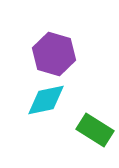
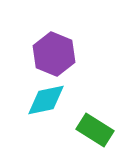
purple hexagon: rotated 6 degrees clockwise
